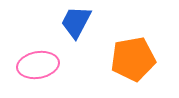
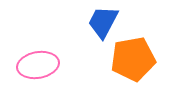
blue trapezoid: moved 27 px right
